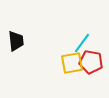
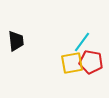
cyan line: moved 1 px up
